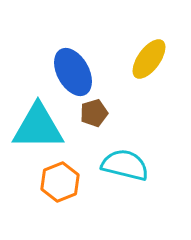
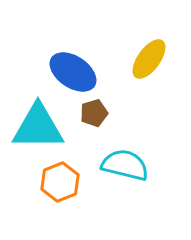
blue ellipse: rotated 27 degrees counterclockwise
